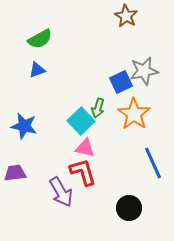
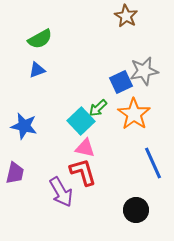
green arrow: rotated 30 degrees clockwise
purple trapezoid: rotated 110 degrees clockwise
black circle: moved 7 px right, 2 px down
